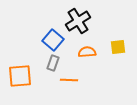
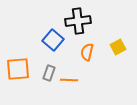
black cross: rotated 25 degrees clockwise
yellow square: rotated 21 degrees counterclockwise
orange semicircle: rotated 72 degrees counterclockwise
gray rectangle: moved 4 px left, 10 px down
orange square: moved 2 px left, 7 px up
